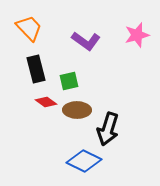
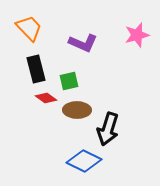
purple L-shape: moved 3 px left, 2 px down; rotated 12 degrees counterclockwise
red diamond: moved 4 px up
